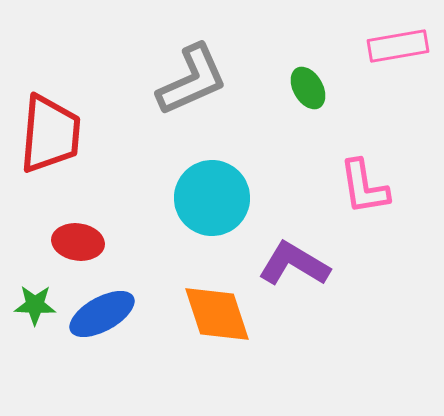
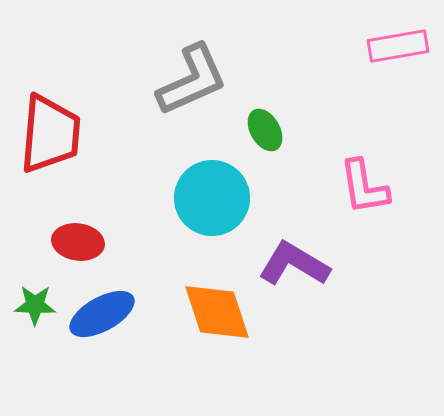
green ellipse: moved 43 px left, 42 px down
orange diamond: moved 2 px up
